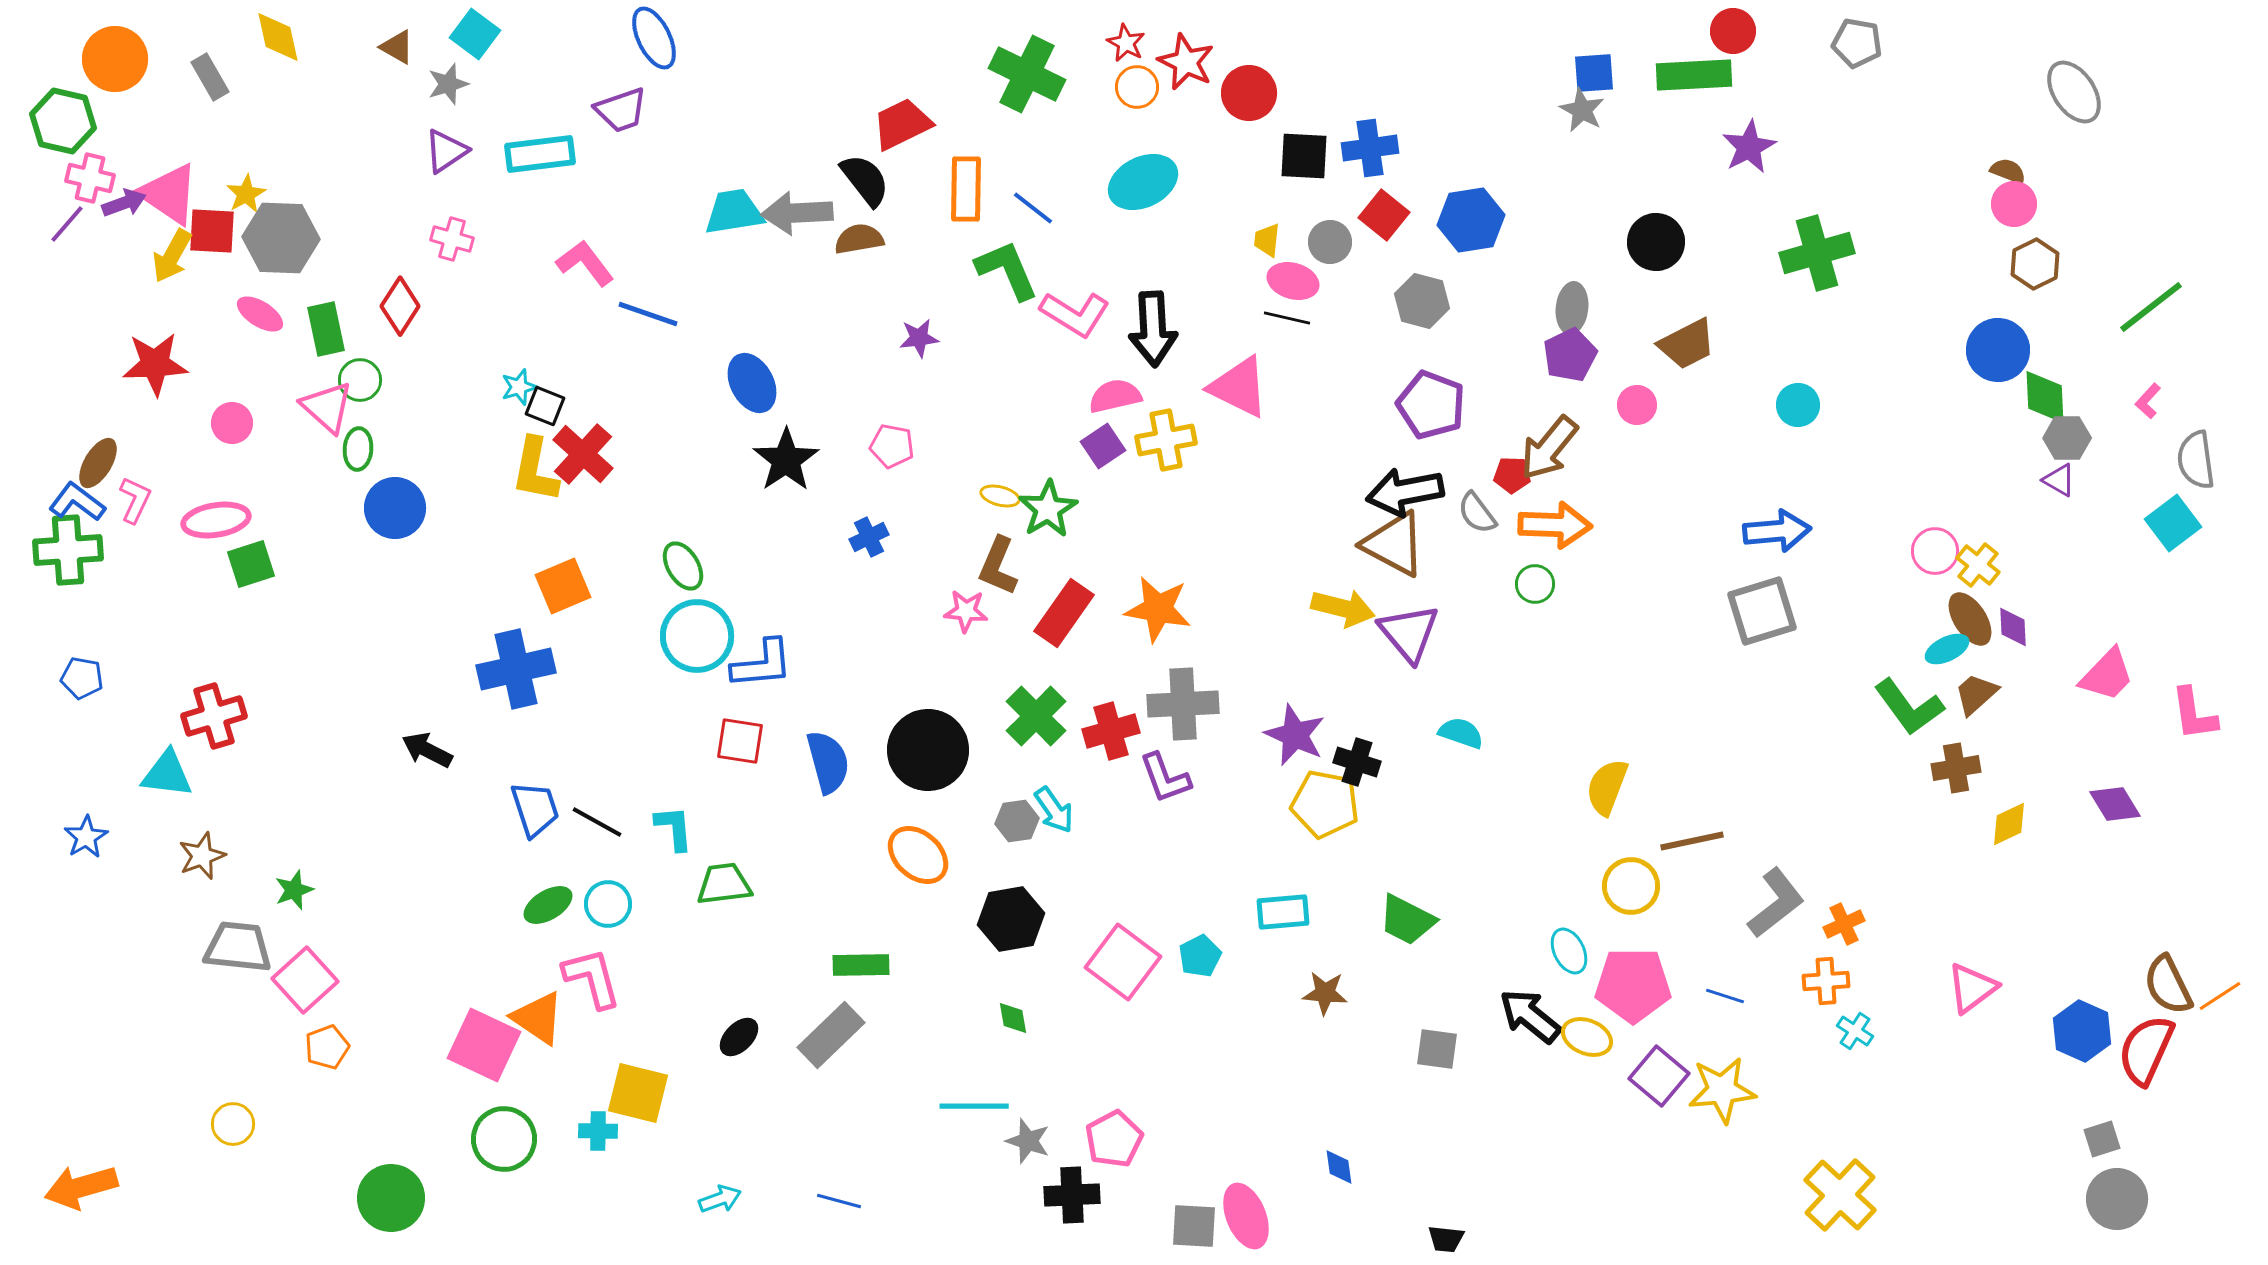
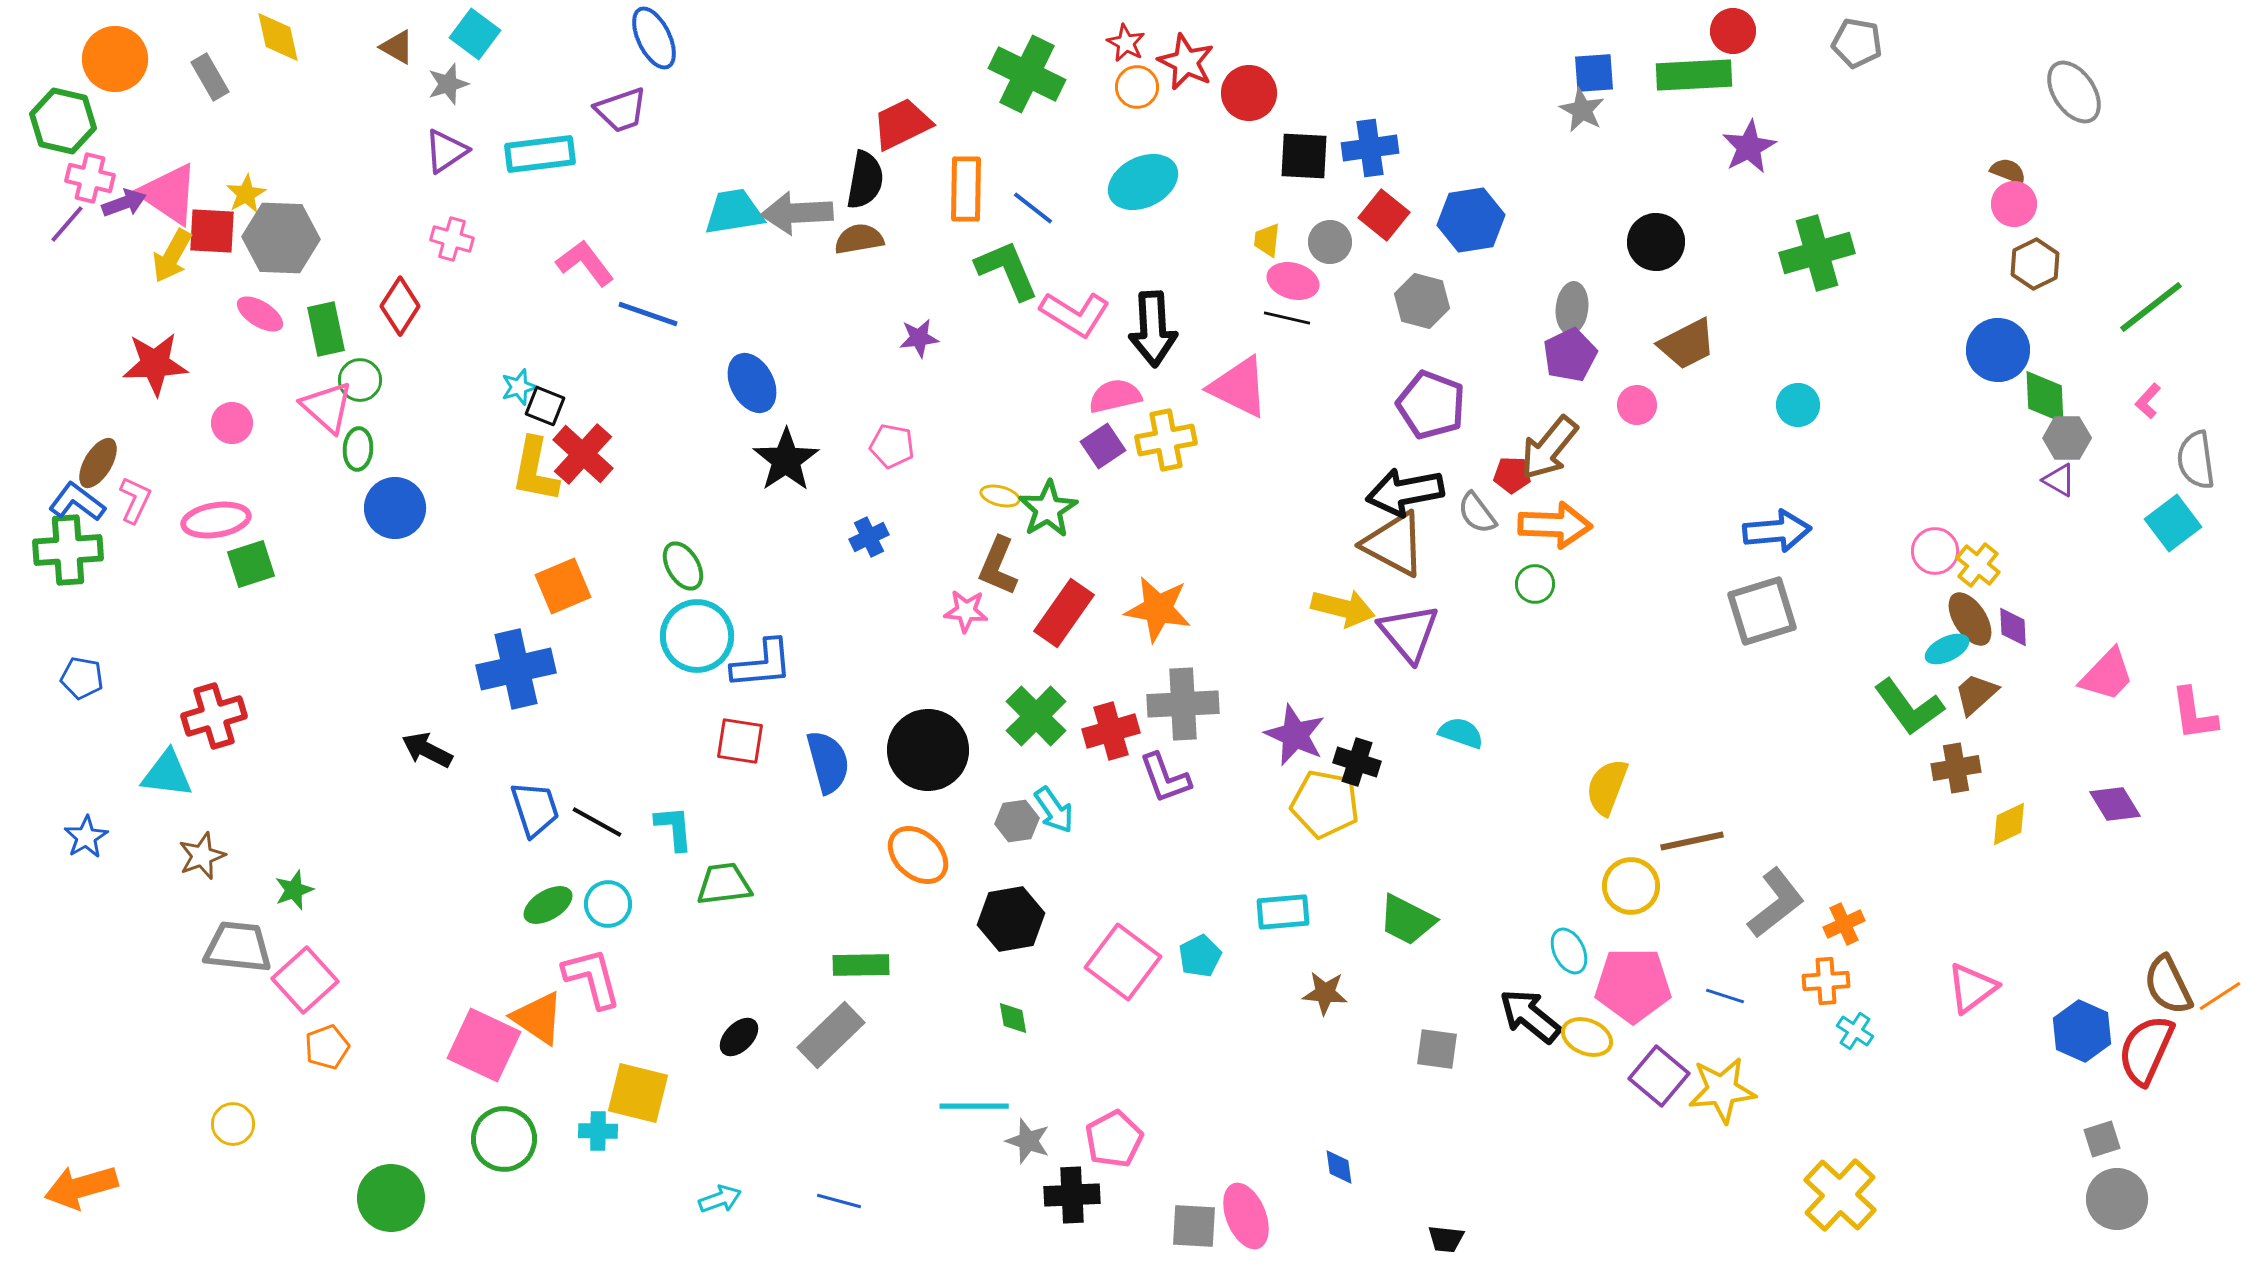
black semicircle at (865, 180): rotated 48 degrees clockwise
